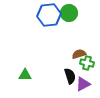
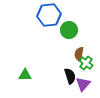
green circle: moved 17 px down
brown semicircle: rotated 64 degrees counterclockwise
green cross: moved 1 px left; rotated 24 degrees clockwise
purple triangle: rotated 21 degrees counterclockwise
